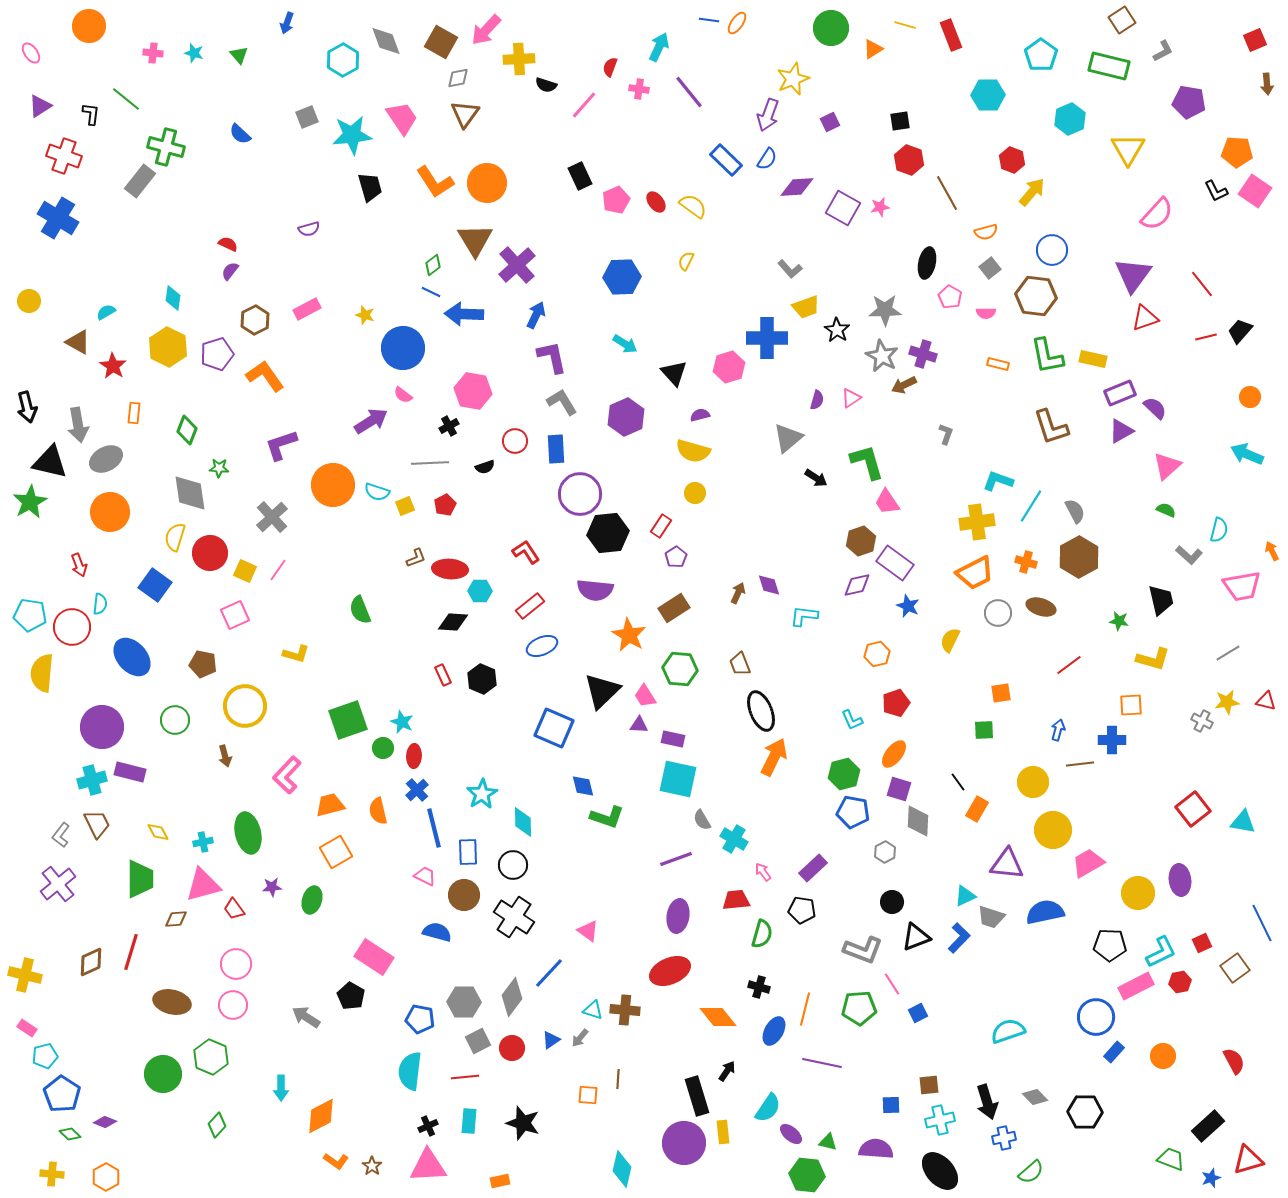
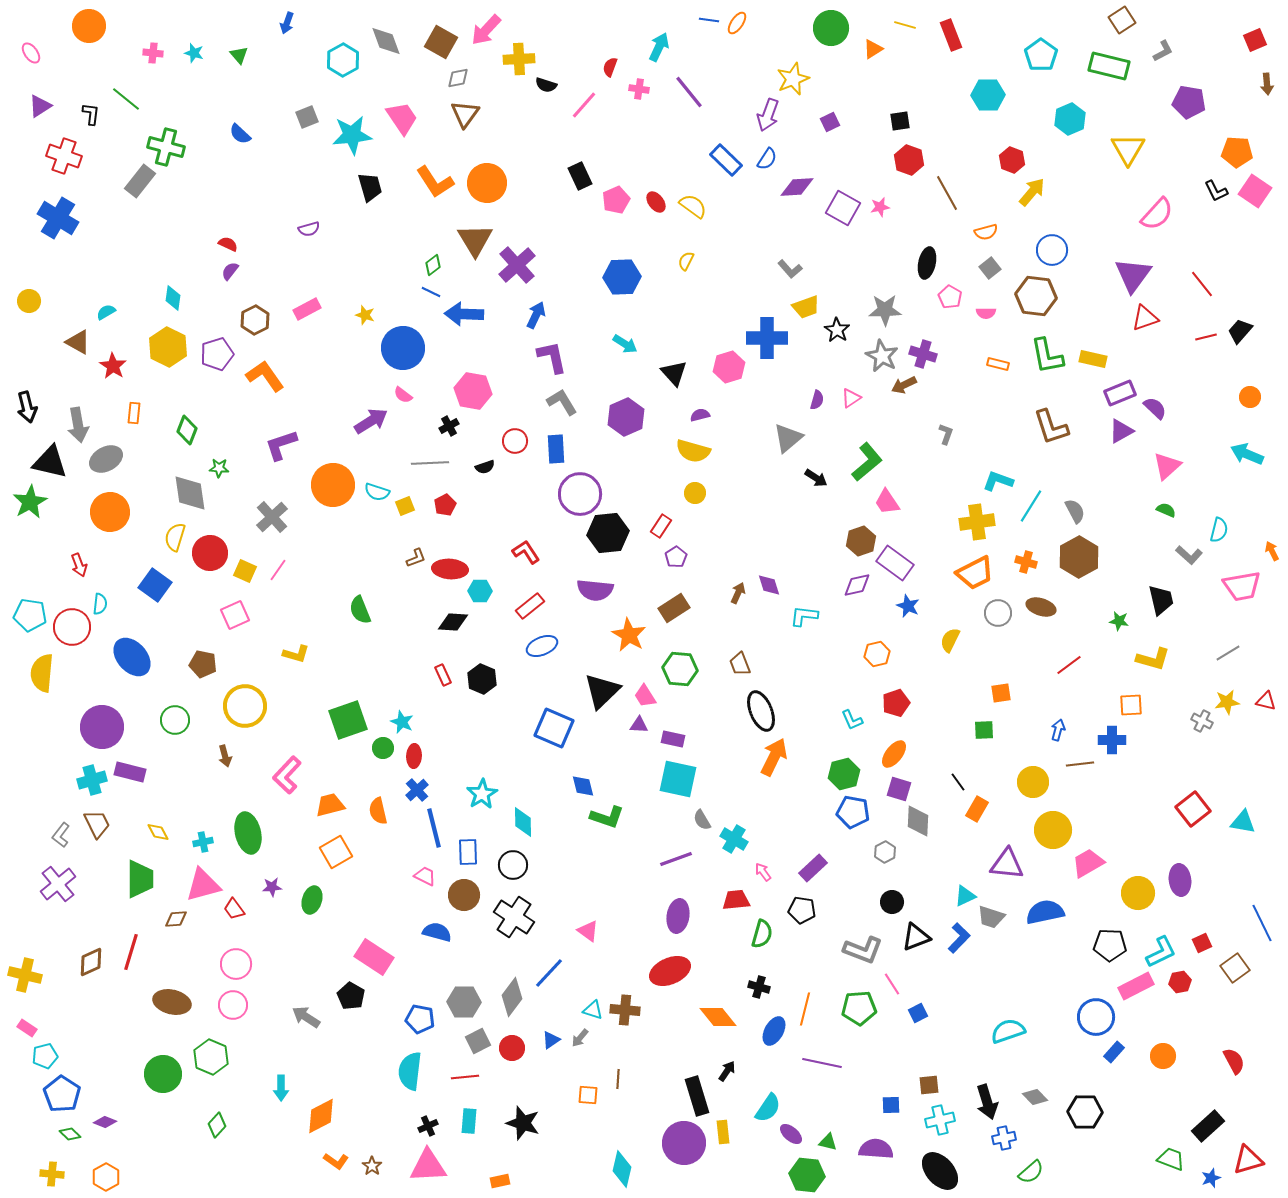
green L-shape at (867, 462): rotated 66 degrees clockwise
